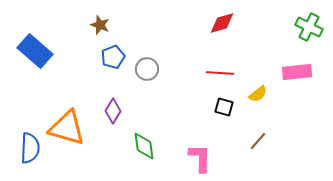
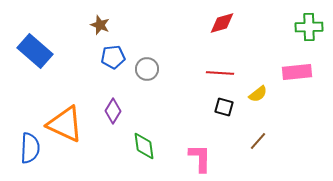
green cross: rotated 28 degrees counterclockwise
blue pentagon: rotated 15 degrees clockwise
orange triangle: moved 2 px left, 4 px up; rotated 9 degrees clockwise
